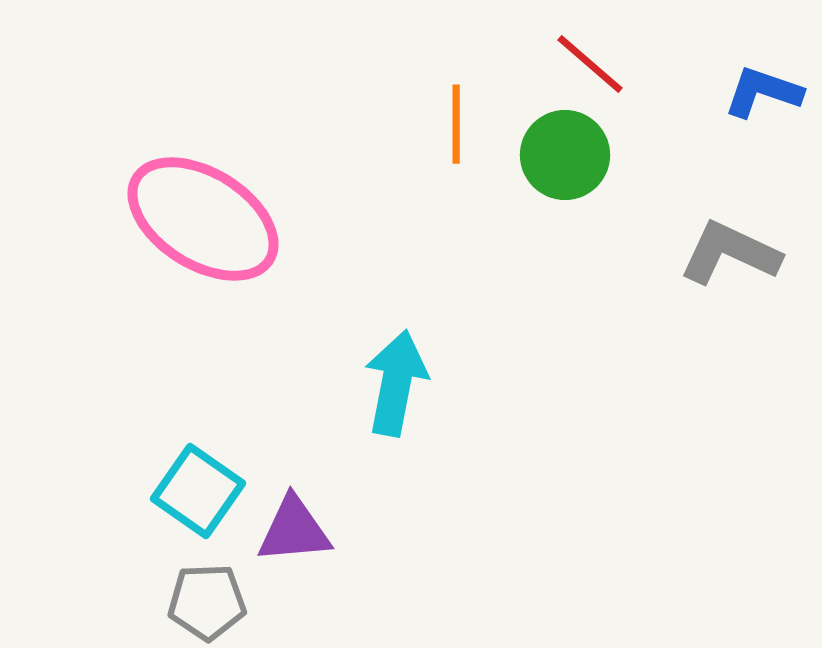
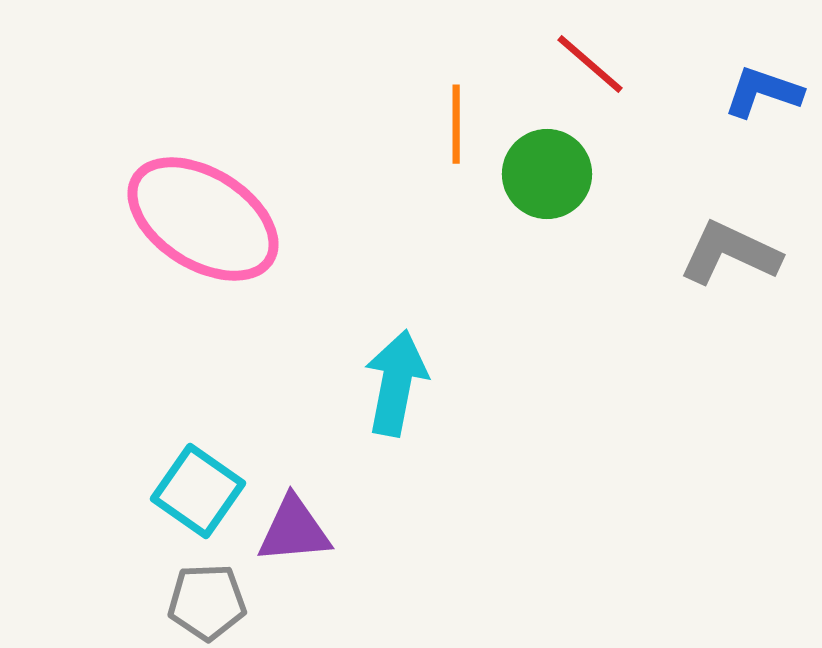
green circle: moved 18 px left, 19 px down
